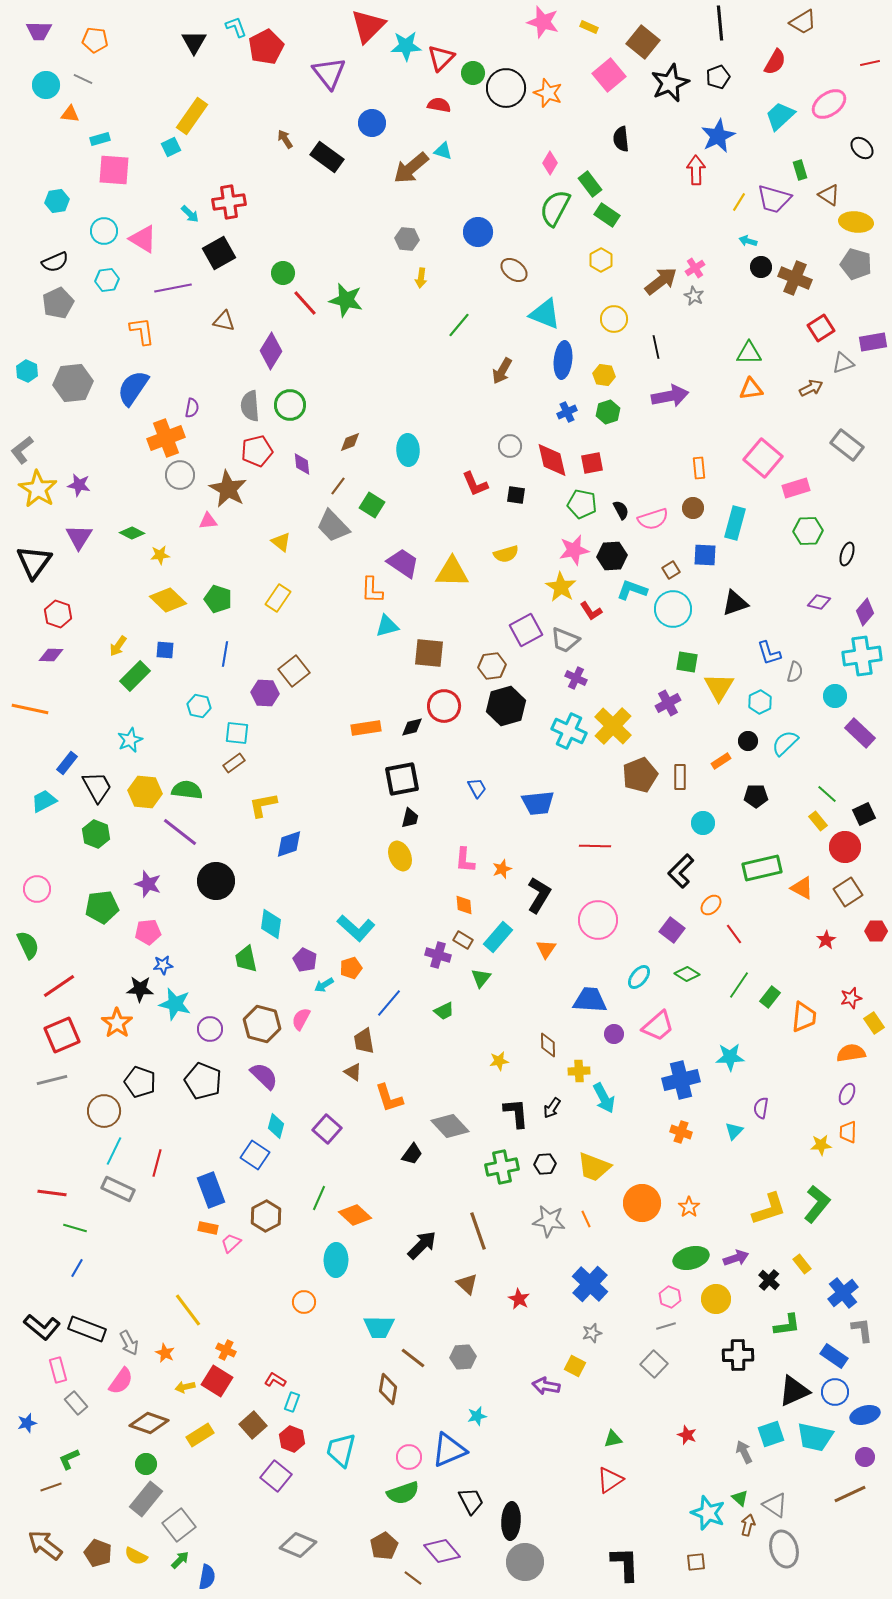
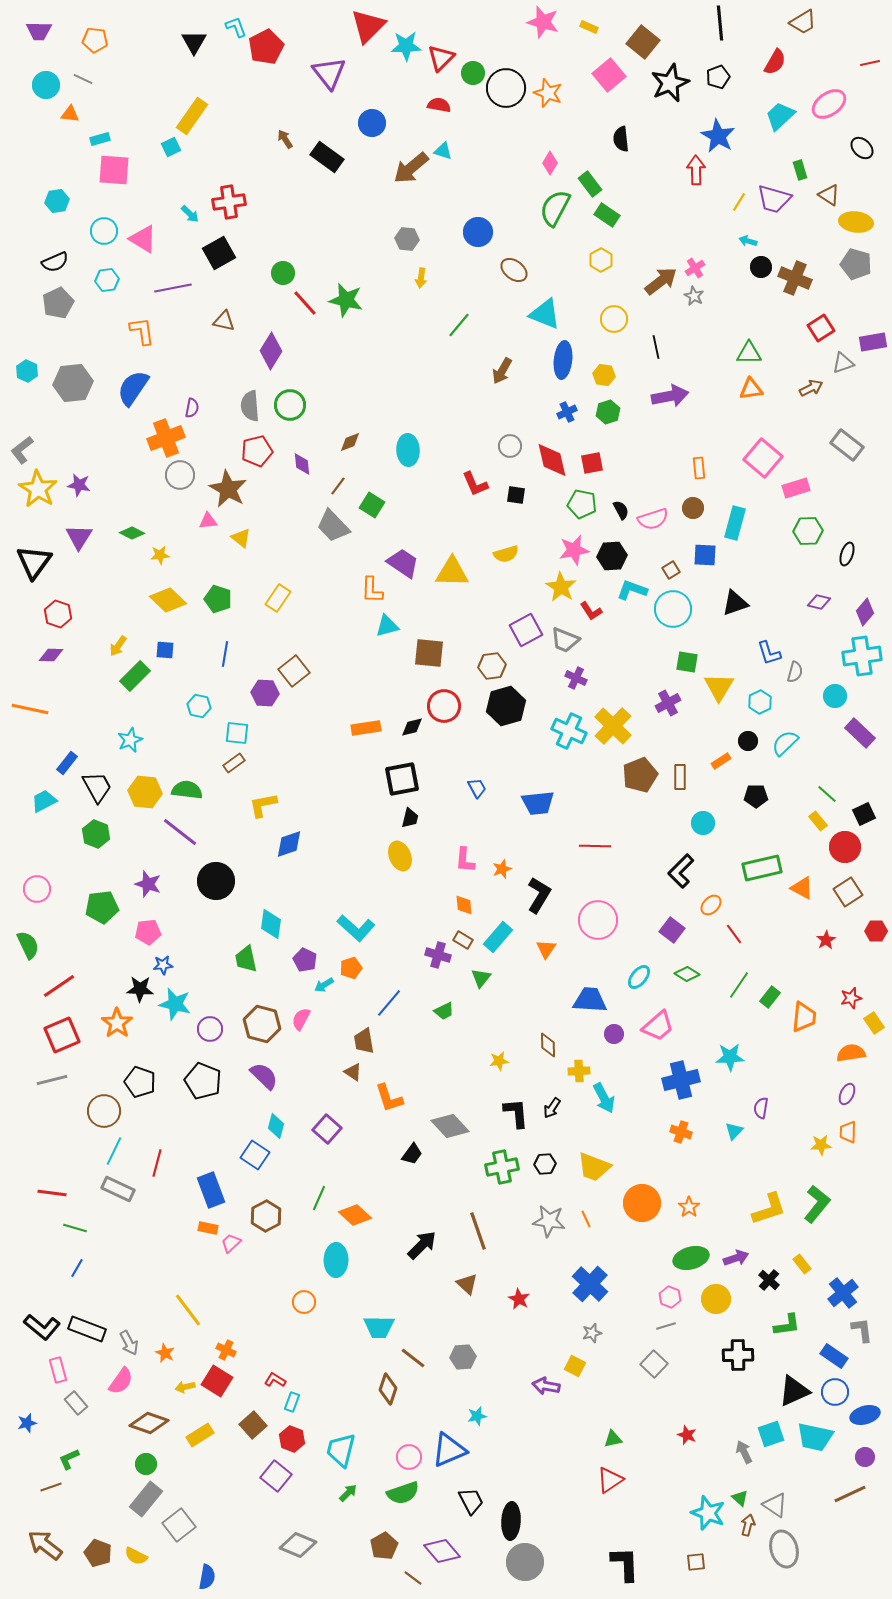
blue star at (718, 136): rotated 16 degrees counterclockwise
yellow triangle at (281, 542): moved 40 px left, 4 px up
brown diamond at (388, 1389): rotated 8 degrees clockwise
green arrow at (180, 1560): moved 168 px right, 67 px up
